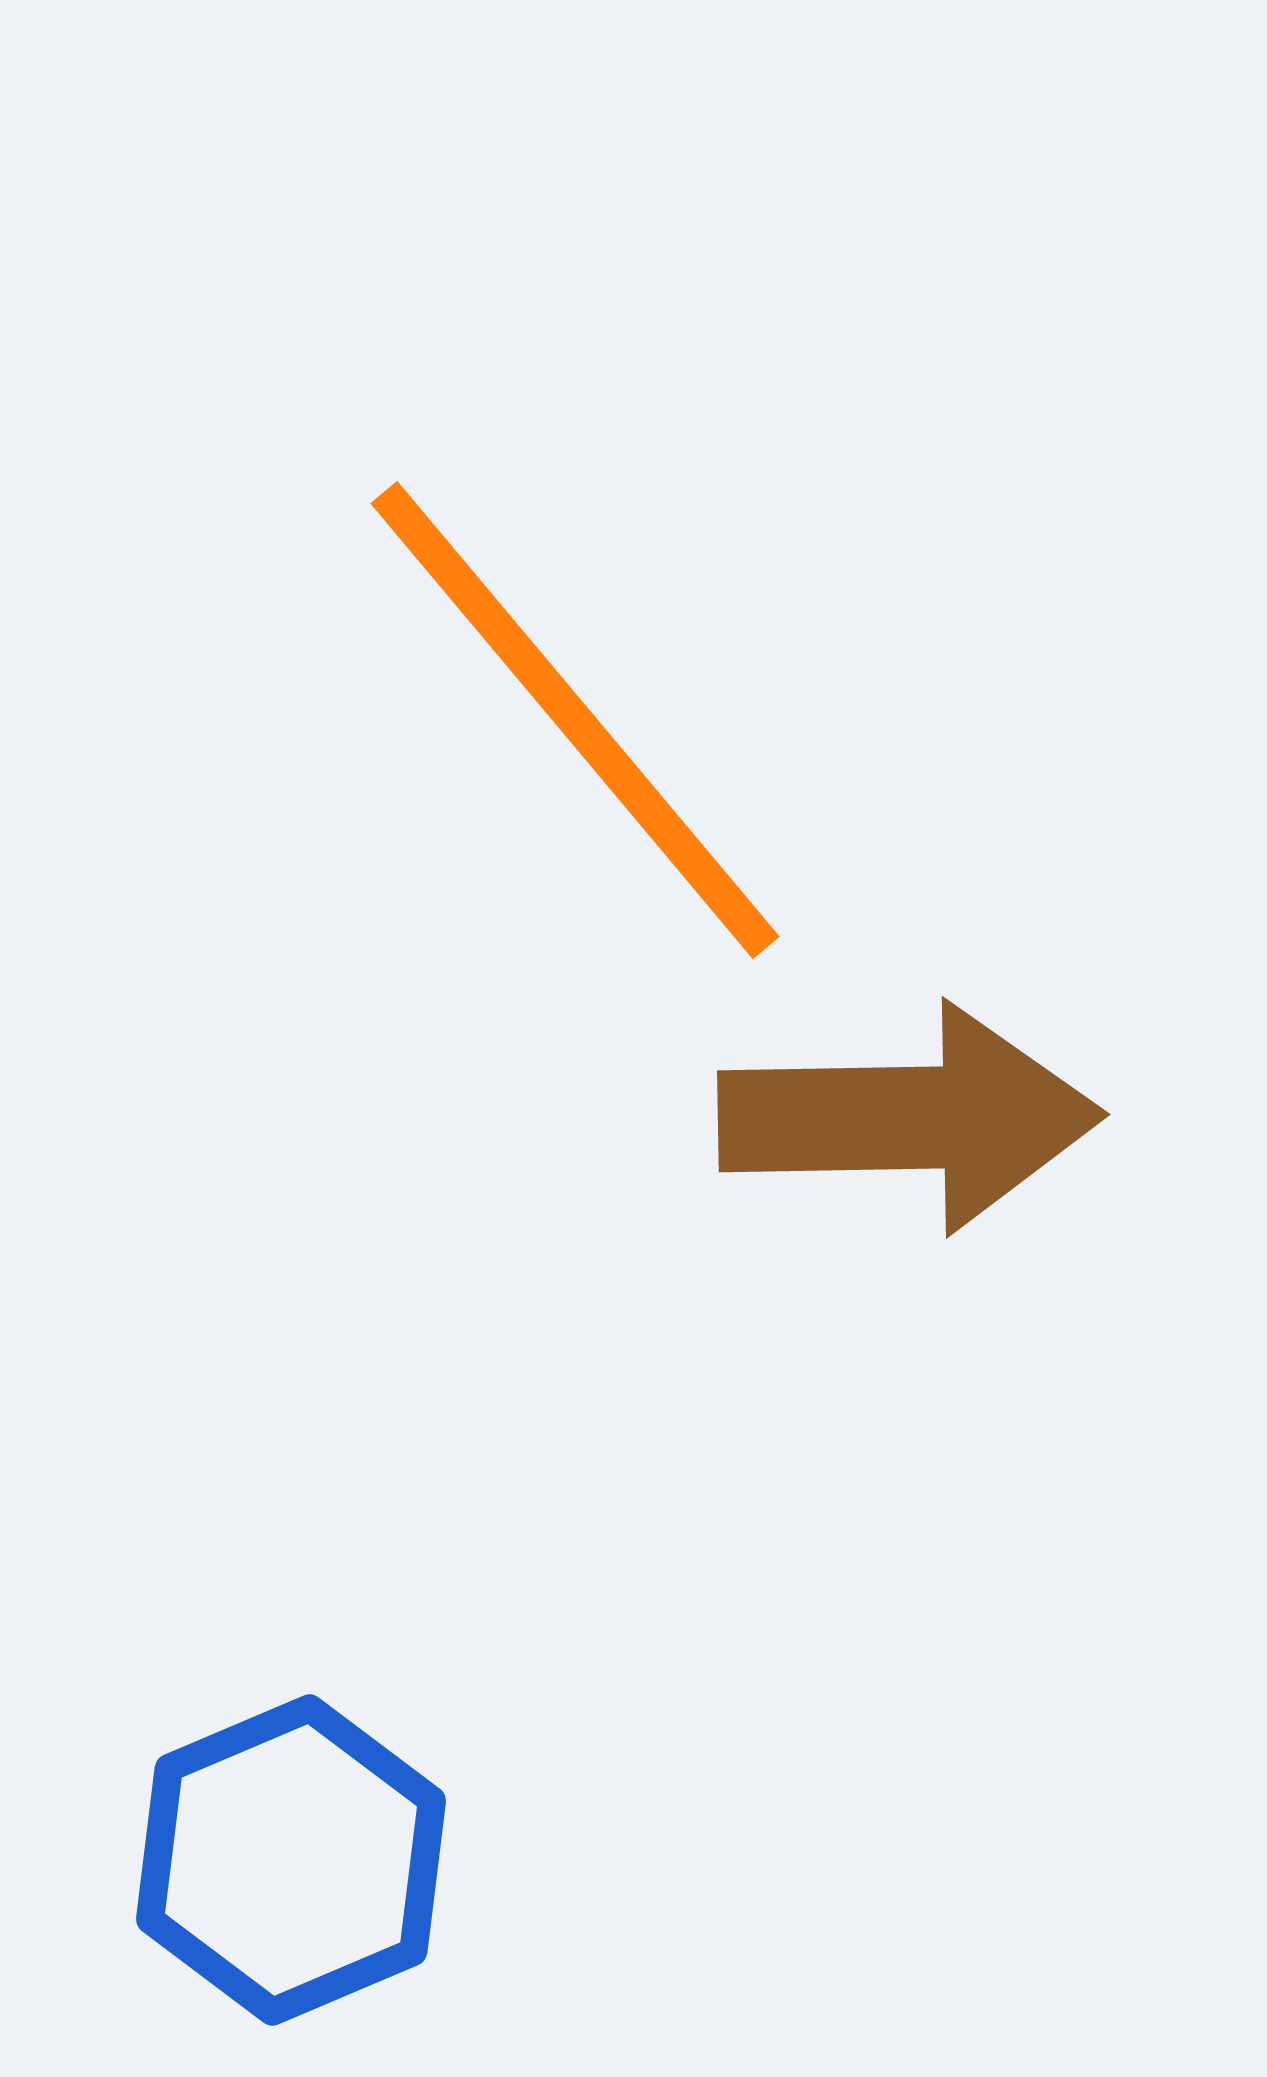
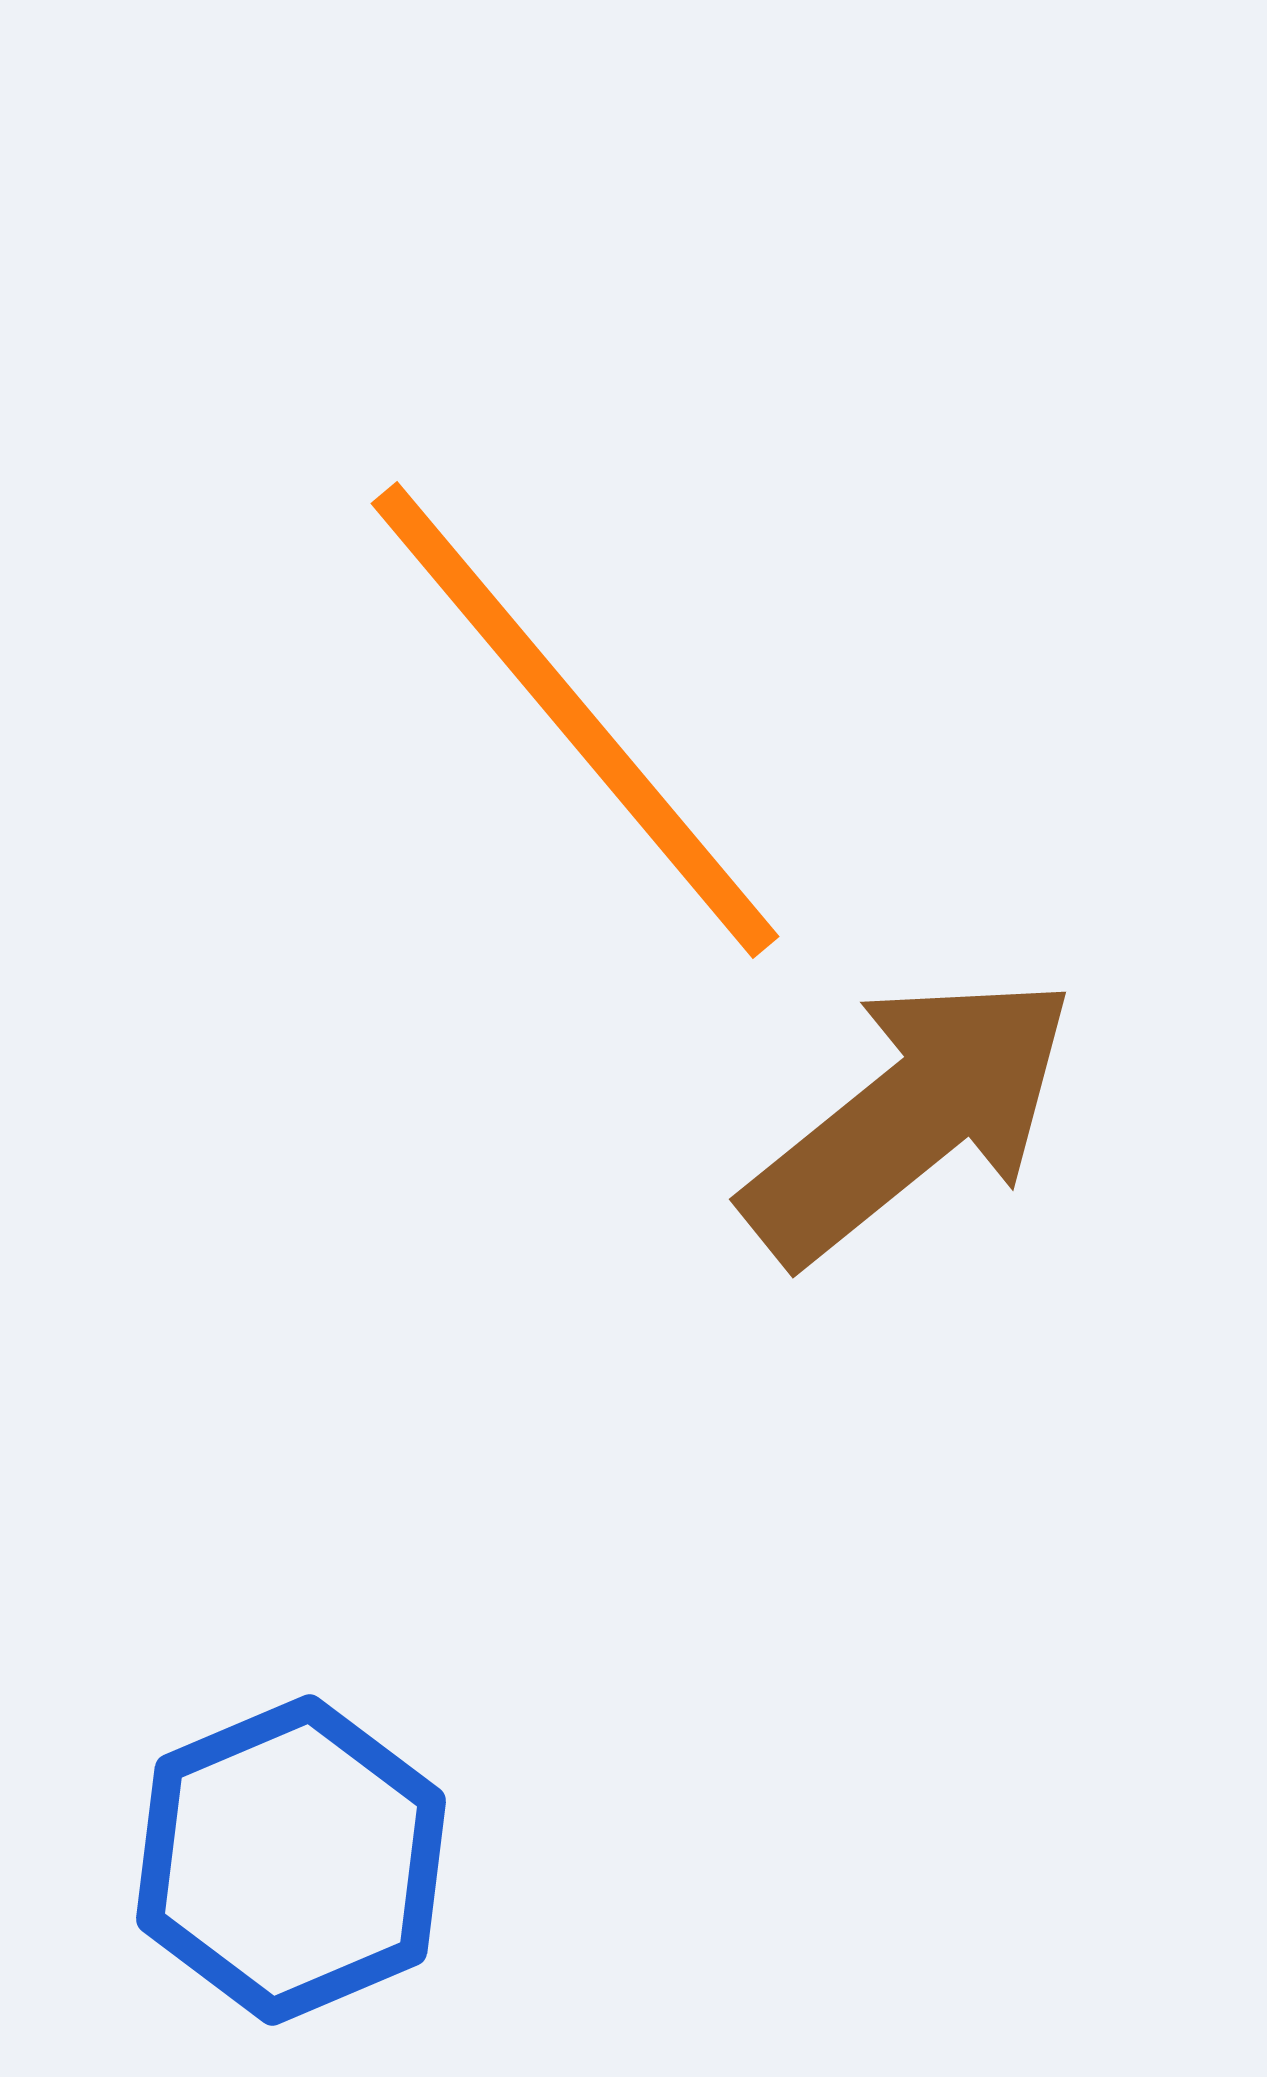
brown arrow: rotated 38 degrees counterclockwise
